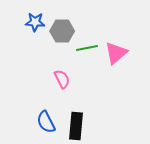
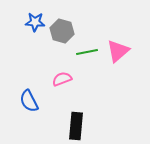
gray hexagon: rotated 15 degrees clockwise
green line: moved 4 px down
pink triangle: moved 2 px right, 2 px up
pink semicircle: rotated 84 degrees counterclockwise
blue semicircle: moved 17 px left, 21 px up
